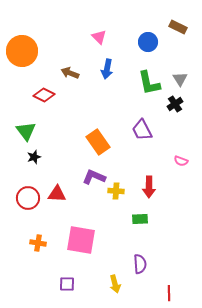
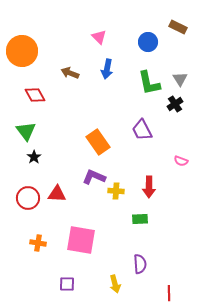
red diamond: moved 9 px left; rotated 35 degrees clockwise
black star: rotated 16 degrees counterclockwise
